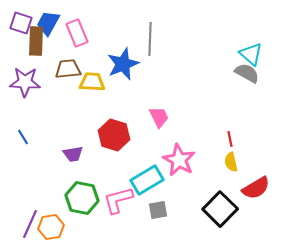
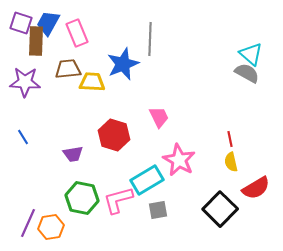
purple line: moved 2 px left, 1 px up
